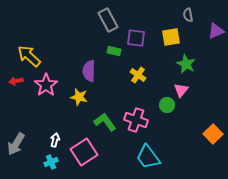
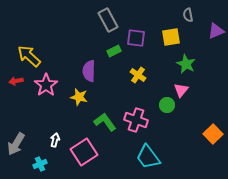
green rectangle: rotated 40 degrees counterclockwise
cyan cross: moved 11 px left, 2 px down
